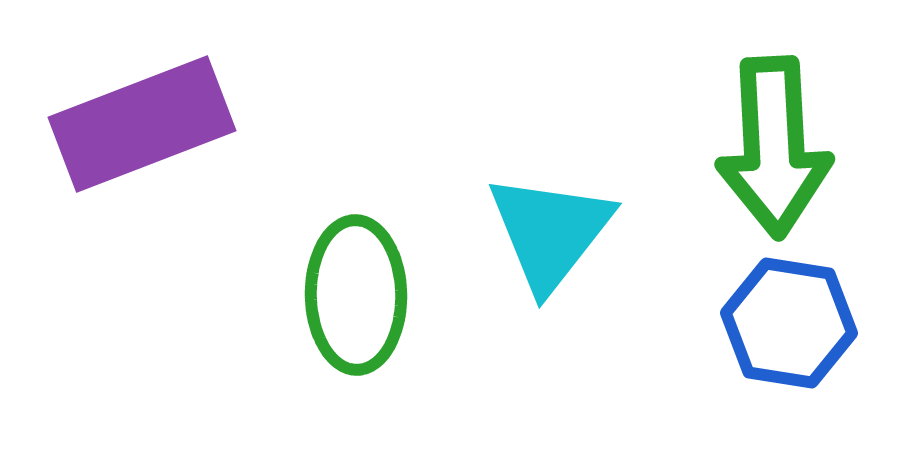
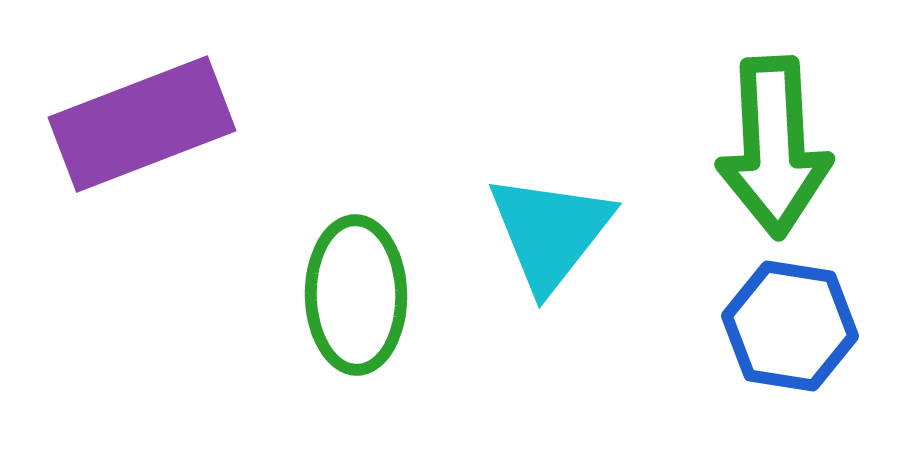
blue hexagon: moved 1 px right, 3 px down
